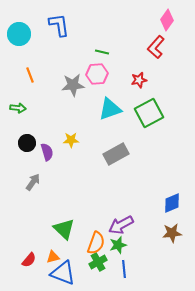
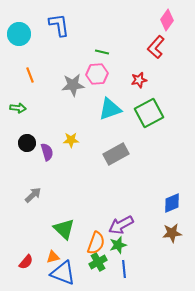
gray arrow: moved 13 px down; rotated 12 degrees clockwise
red semicircle: moved 3 px left, 2 px down
